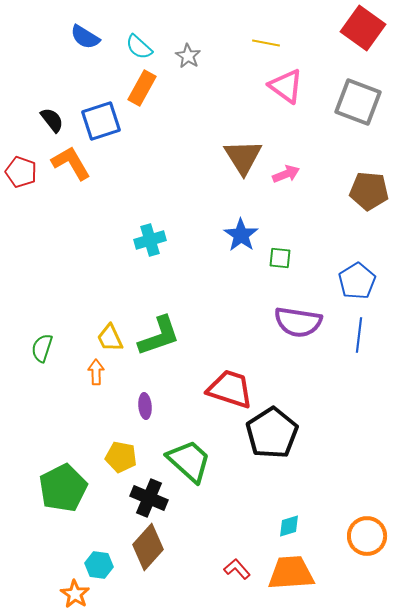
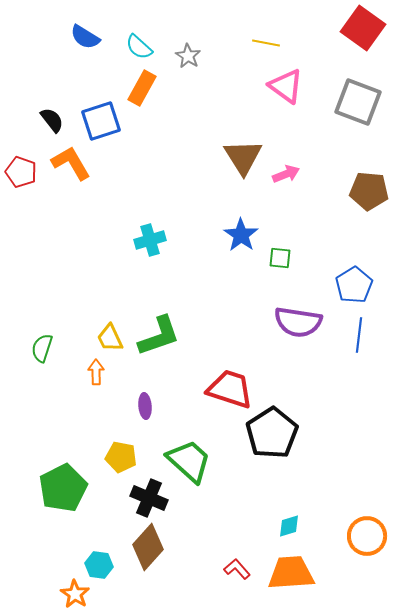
blue pentagon: moved 3 px left, 4 px down
